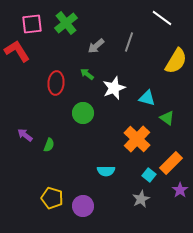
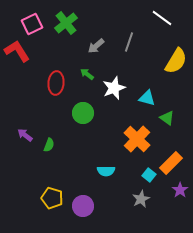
pink square: rotated 20 degrees counterclockwise
